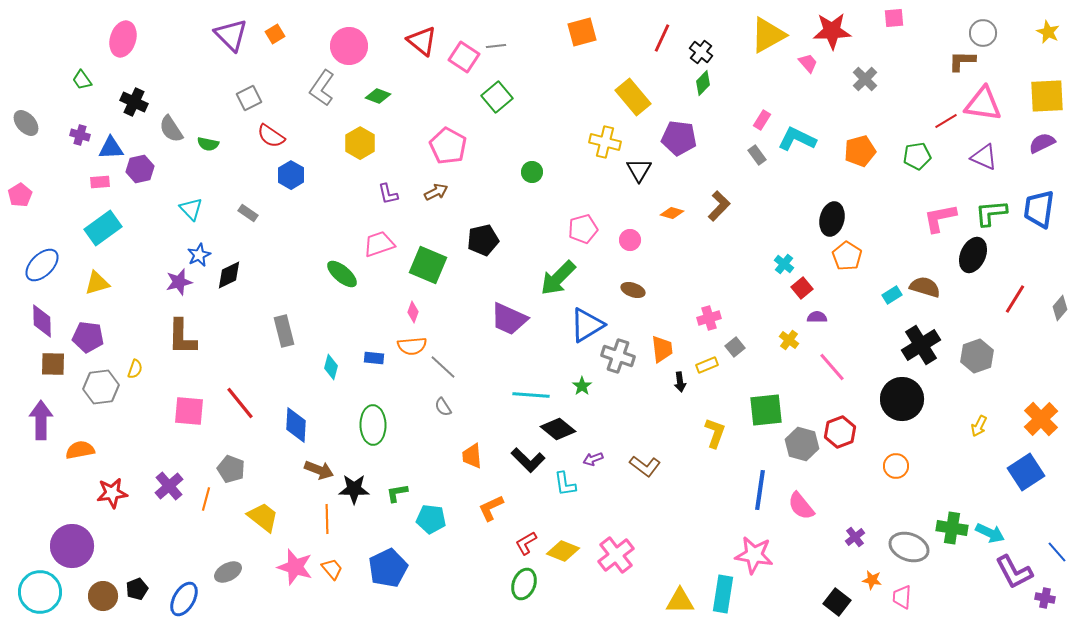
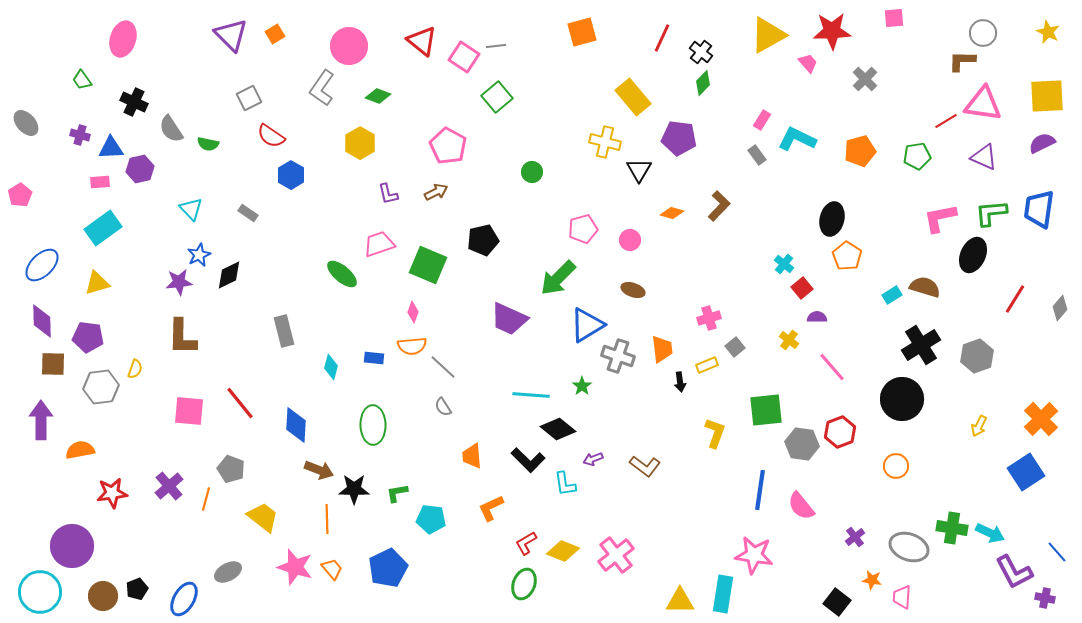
purple star at (179, 282): rotated 8 degrees clockwise
gray hexagon at (802, 444): rotated 8 degrees counterclockwise
